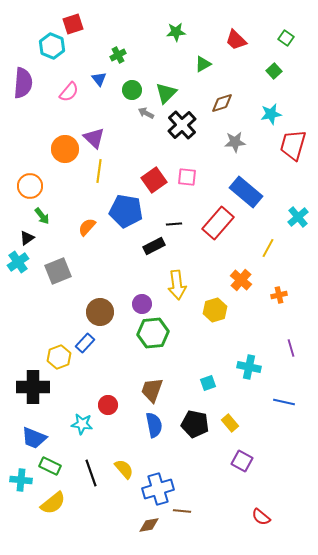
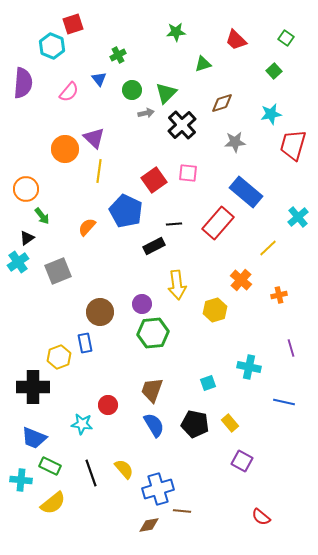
green triangle at (203, 64): rotated 12 degrees clockwise
gray arrow at (146, 113): rotated 140 degrees clockwise
pink square at (187, 177): moved 1 px right, 4 px up
orange circle at (30, 186): moved 4 px left, 3 px down
blue pentagon at (126, 211): rotated 16 degrees clockwise
yellow line at (268, 248): rotated 18 degrees clockwise
blue rectangle at (85, 343): rotated 54 degrees counterclockwise
blue semicircle at (154, 425): rotated 20 degrees counterclockwise
